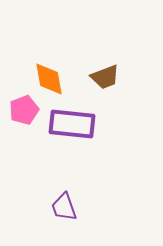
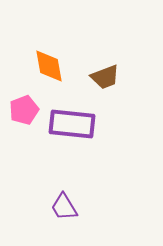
orange diamond: moved 13 px up
purple trapezoid: rotated 12 degrees counterclockwise
